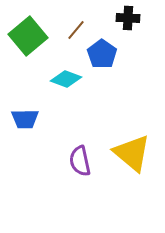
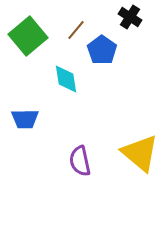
black cross: moved 2 px right, 1 px up; rotated 30 degrees clockwise
blue pentagon: moved 4 px up
cyan diamond: rotated 60 degrees clockwise
yellow triangle: moved 8 px right
